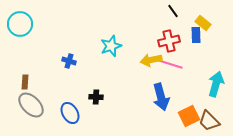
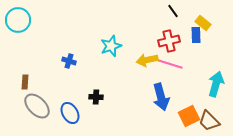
cyan circle: moved 2 px left, 4 px up
yellow arrow: moved 4 px left
gray ellipse: moved 6 px right, 1 px down
